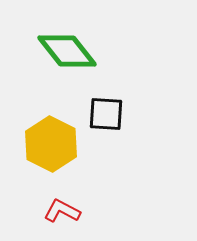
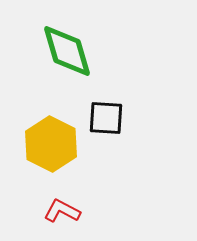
green diamond: rotated 22 degrees clockwise
black square: moved 4 px down
